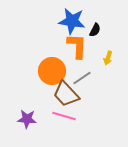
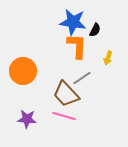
blue star: moved 1 px right, 1 px down
orange circle: moved 29 px left
